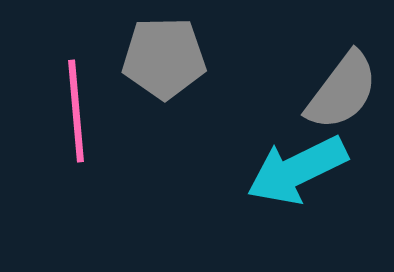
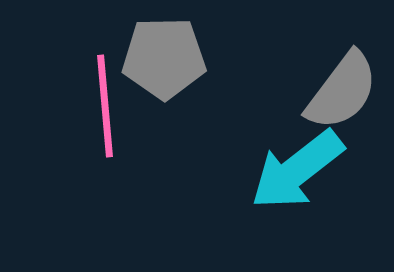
pink line: moved 29 px right, 5 px up
cyan arrow: rotated 12 degrees counterclockwise
